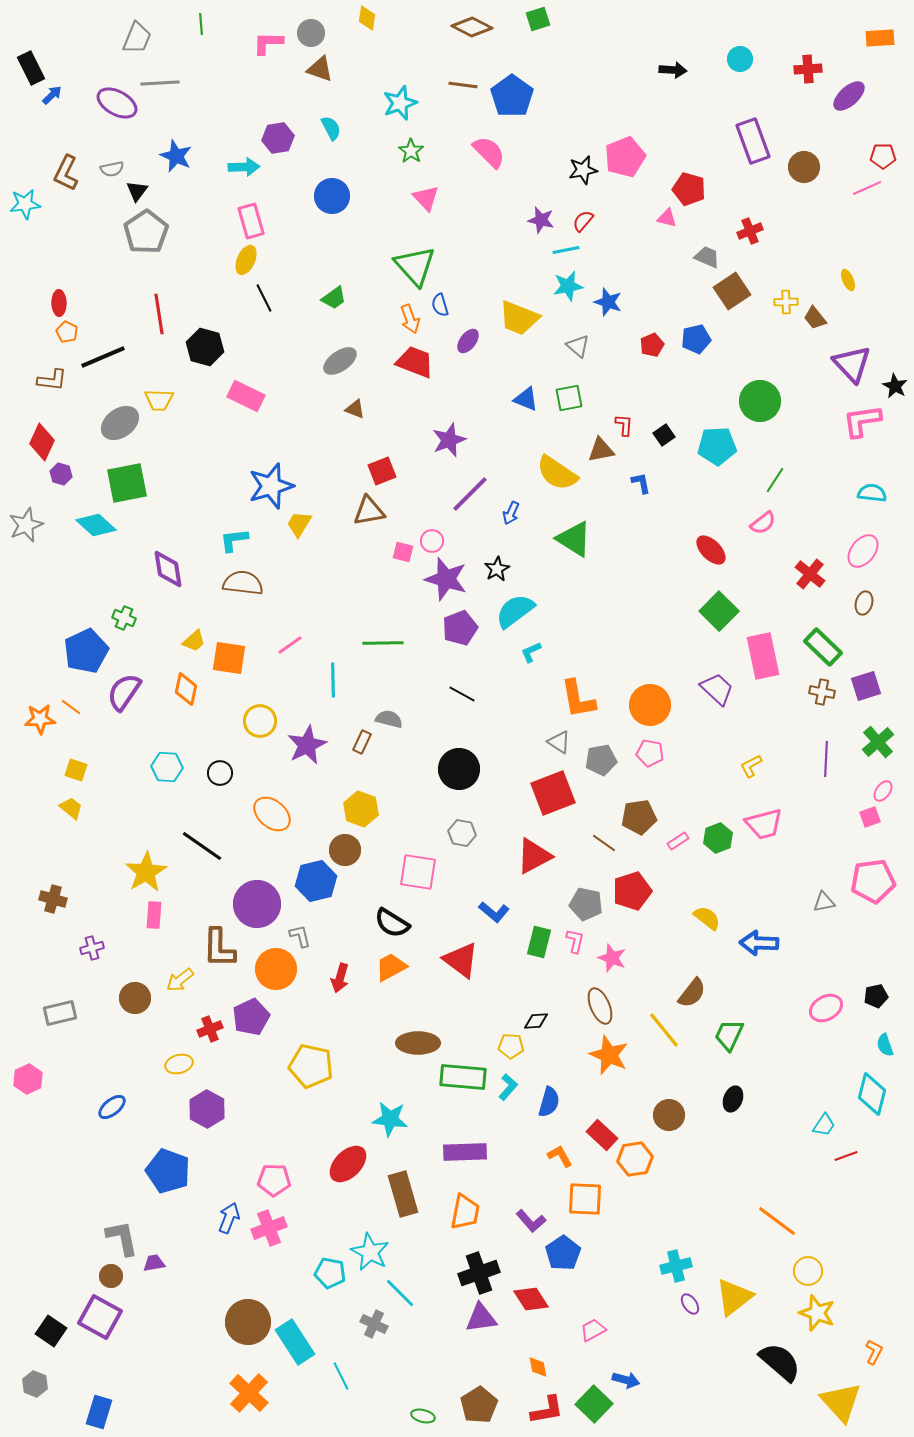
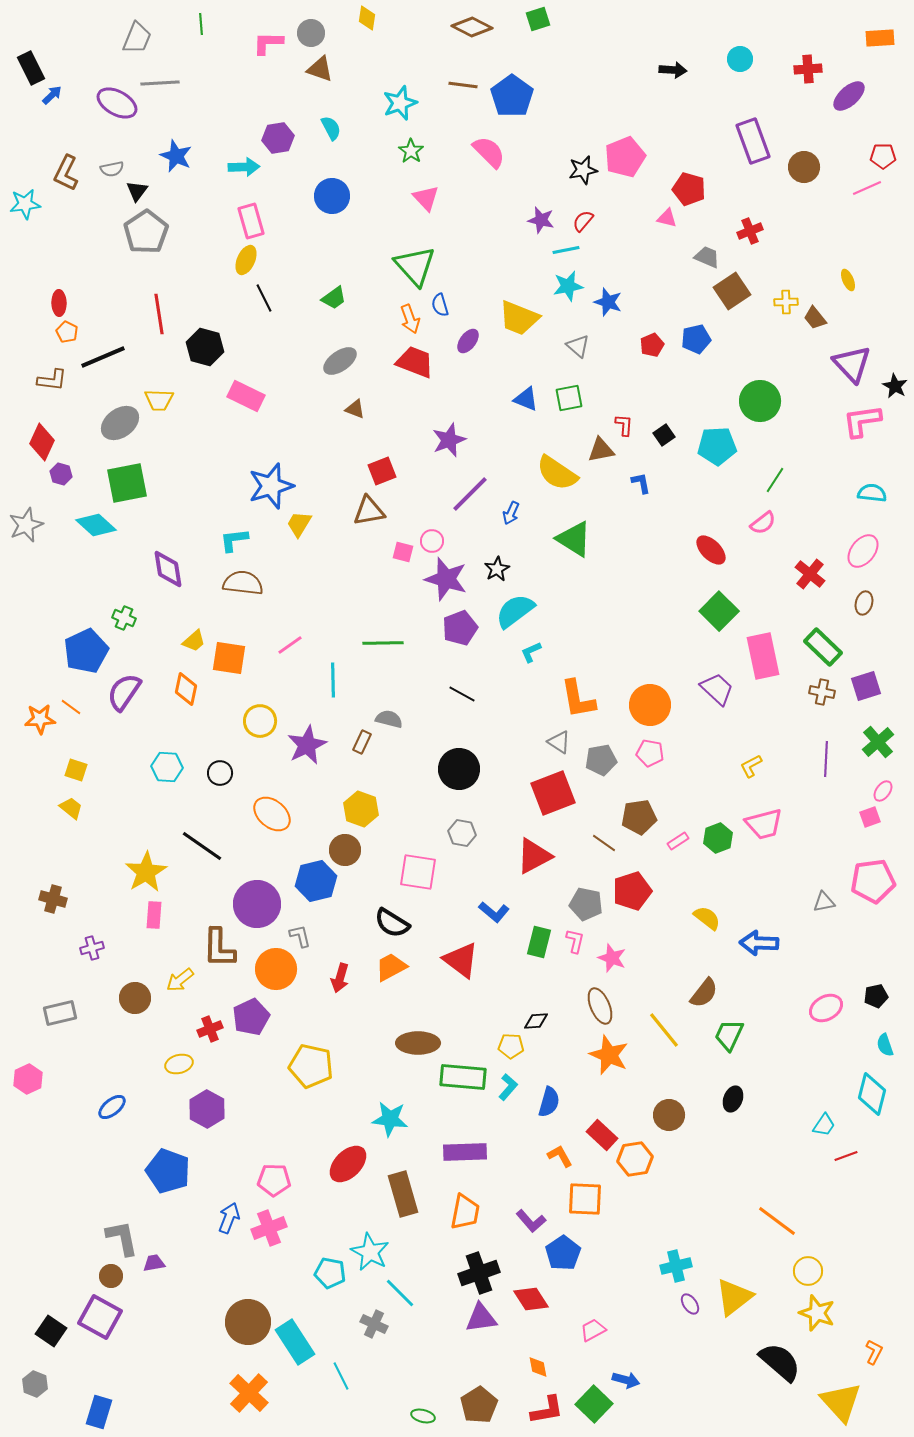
brown semicircle at (692, 993): moved 12 px right
